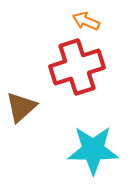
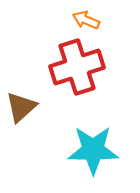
orange arrow: moved 1 px up
